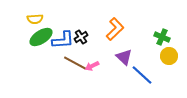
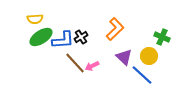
yellow circle: moved 20 px left
brown line: rotated 20 degrees clockwise
